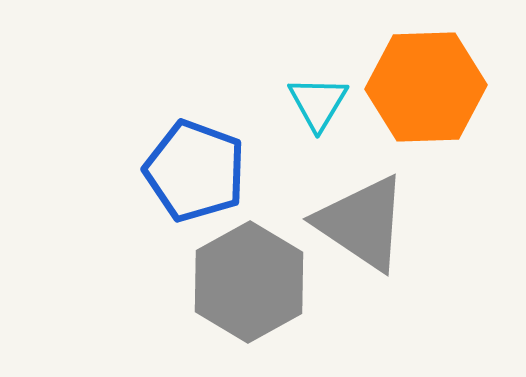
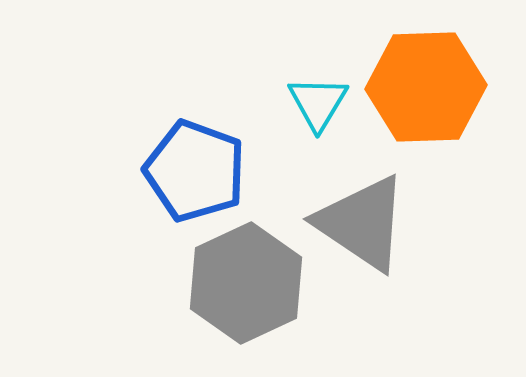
gray hexagon: moved 3 px left, 1 px down; rotated 4 degrees clockwise
